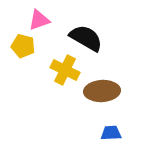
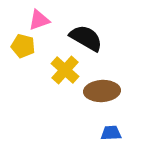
yellow cross: rotated 16 degrees clockwise
